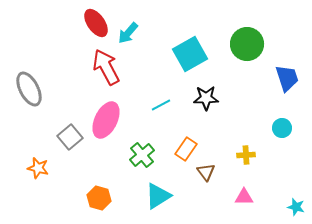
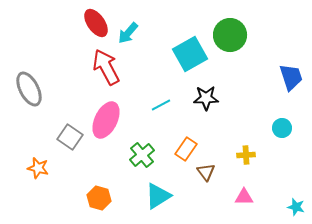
green circle: moved 17 px left, 9 px up
blue trapezoid: moved 4 px right, 1 px up
gray square: rotated 15 degrees counterclockwise
